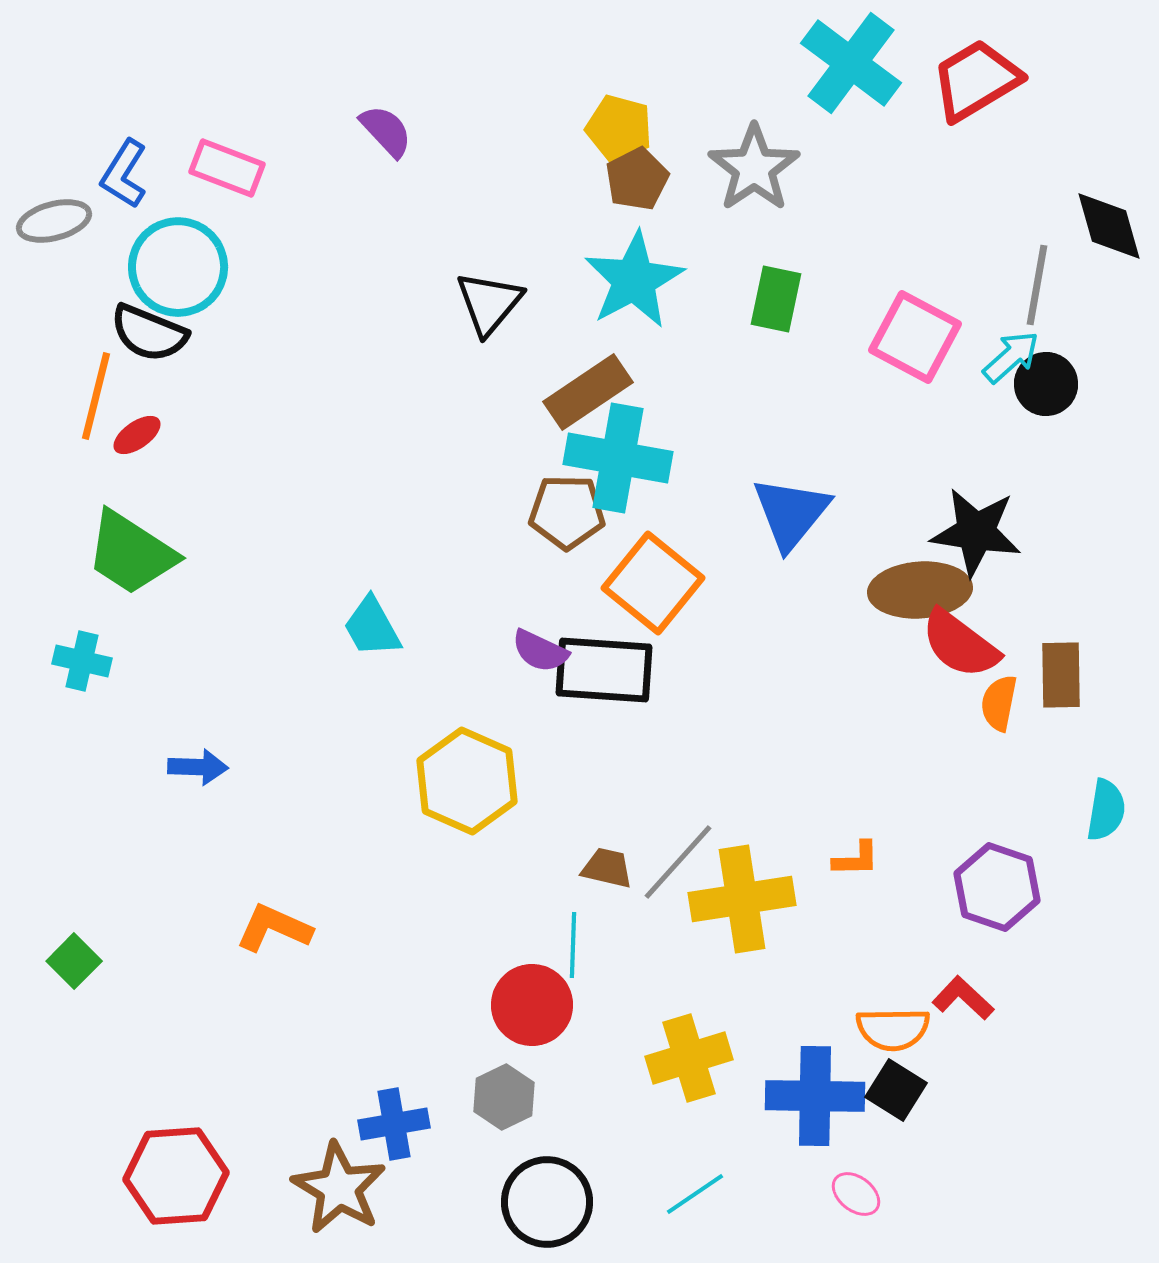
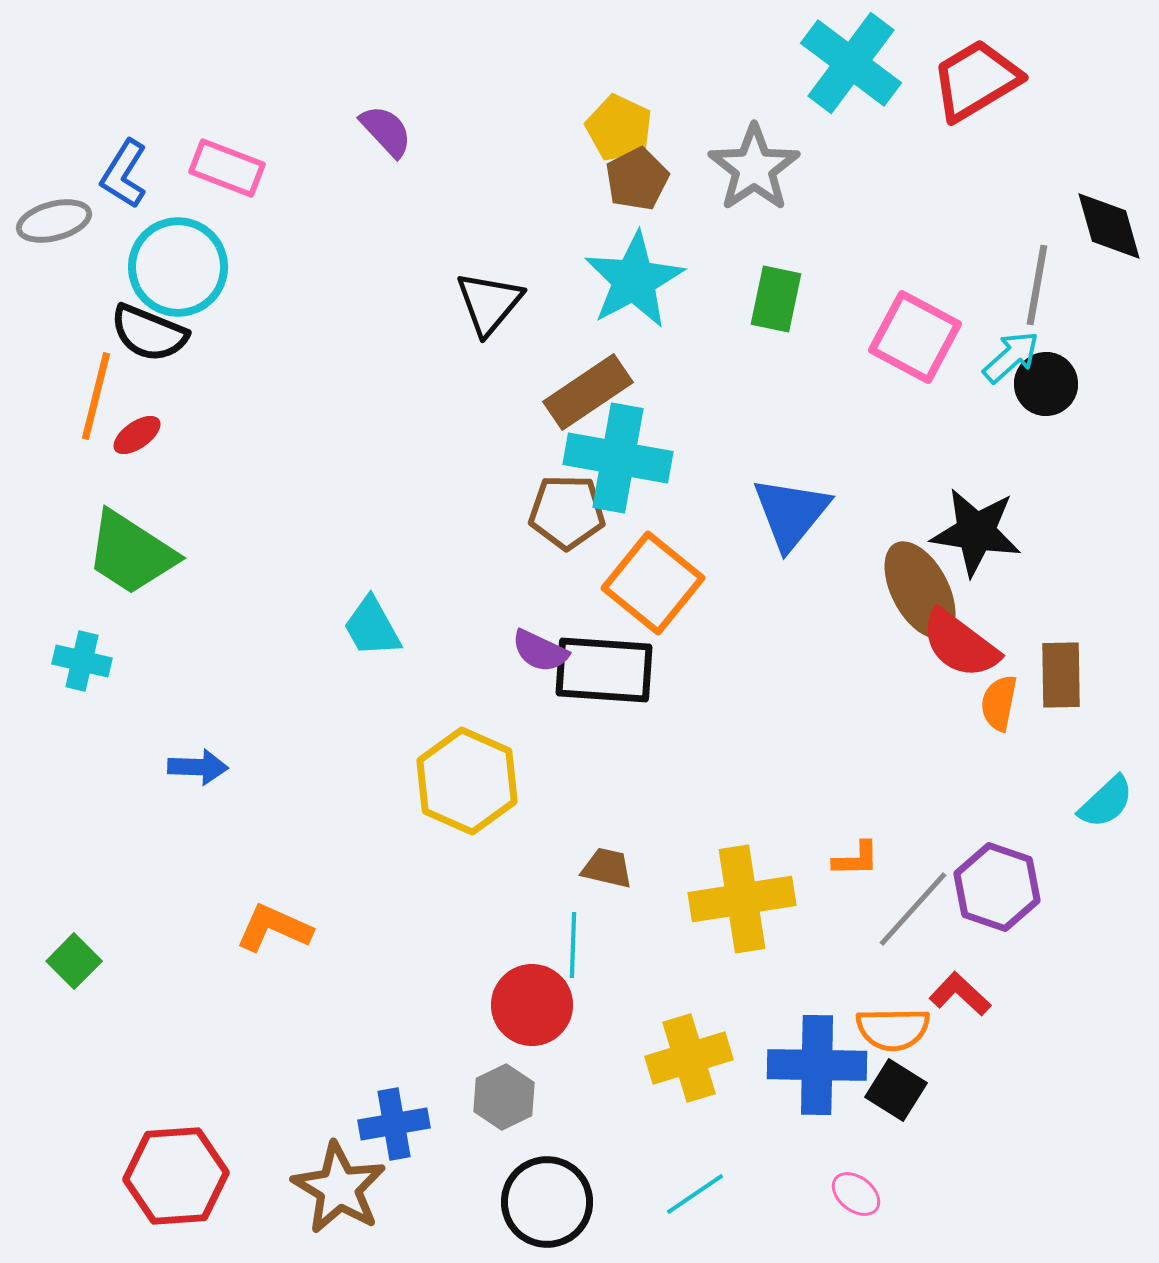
yellow pentagon at (619, 128): rotated 10 degrees clockwise
brown ellipse at (920, 590): rotated 66 degrees clockwise
cyan semicircle at (1106, 810): moved 8 px up; rotated 38 degrees clockwise
gray line at (678, 862): moved 235 px right, 47 px down
red L-shape at (963, 998): moved 3 px left, 4 px up
blue cross at (815, 1096): moved 2 px right, 31 px up
